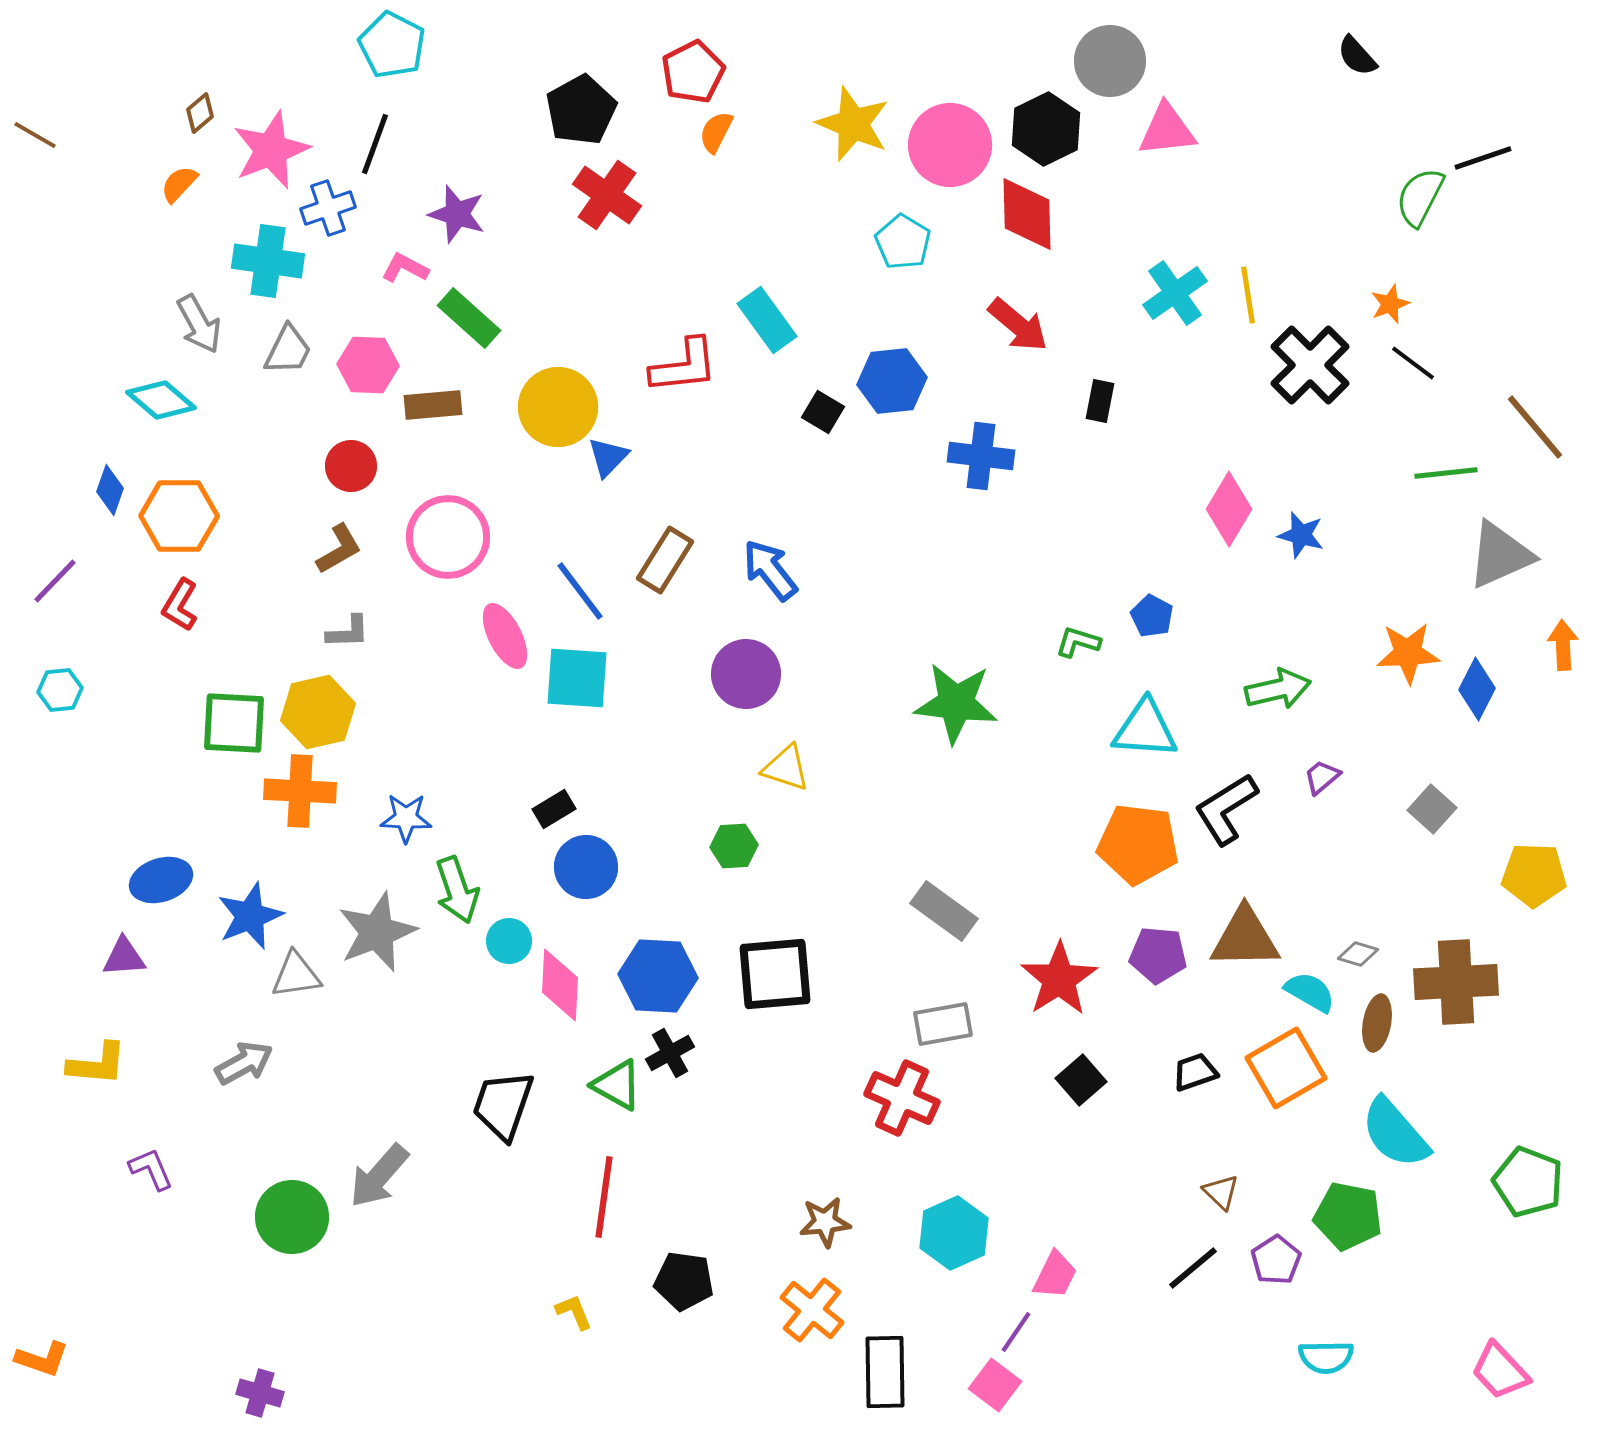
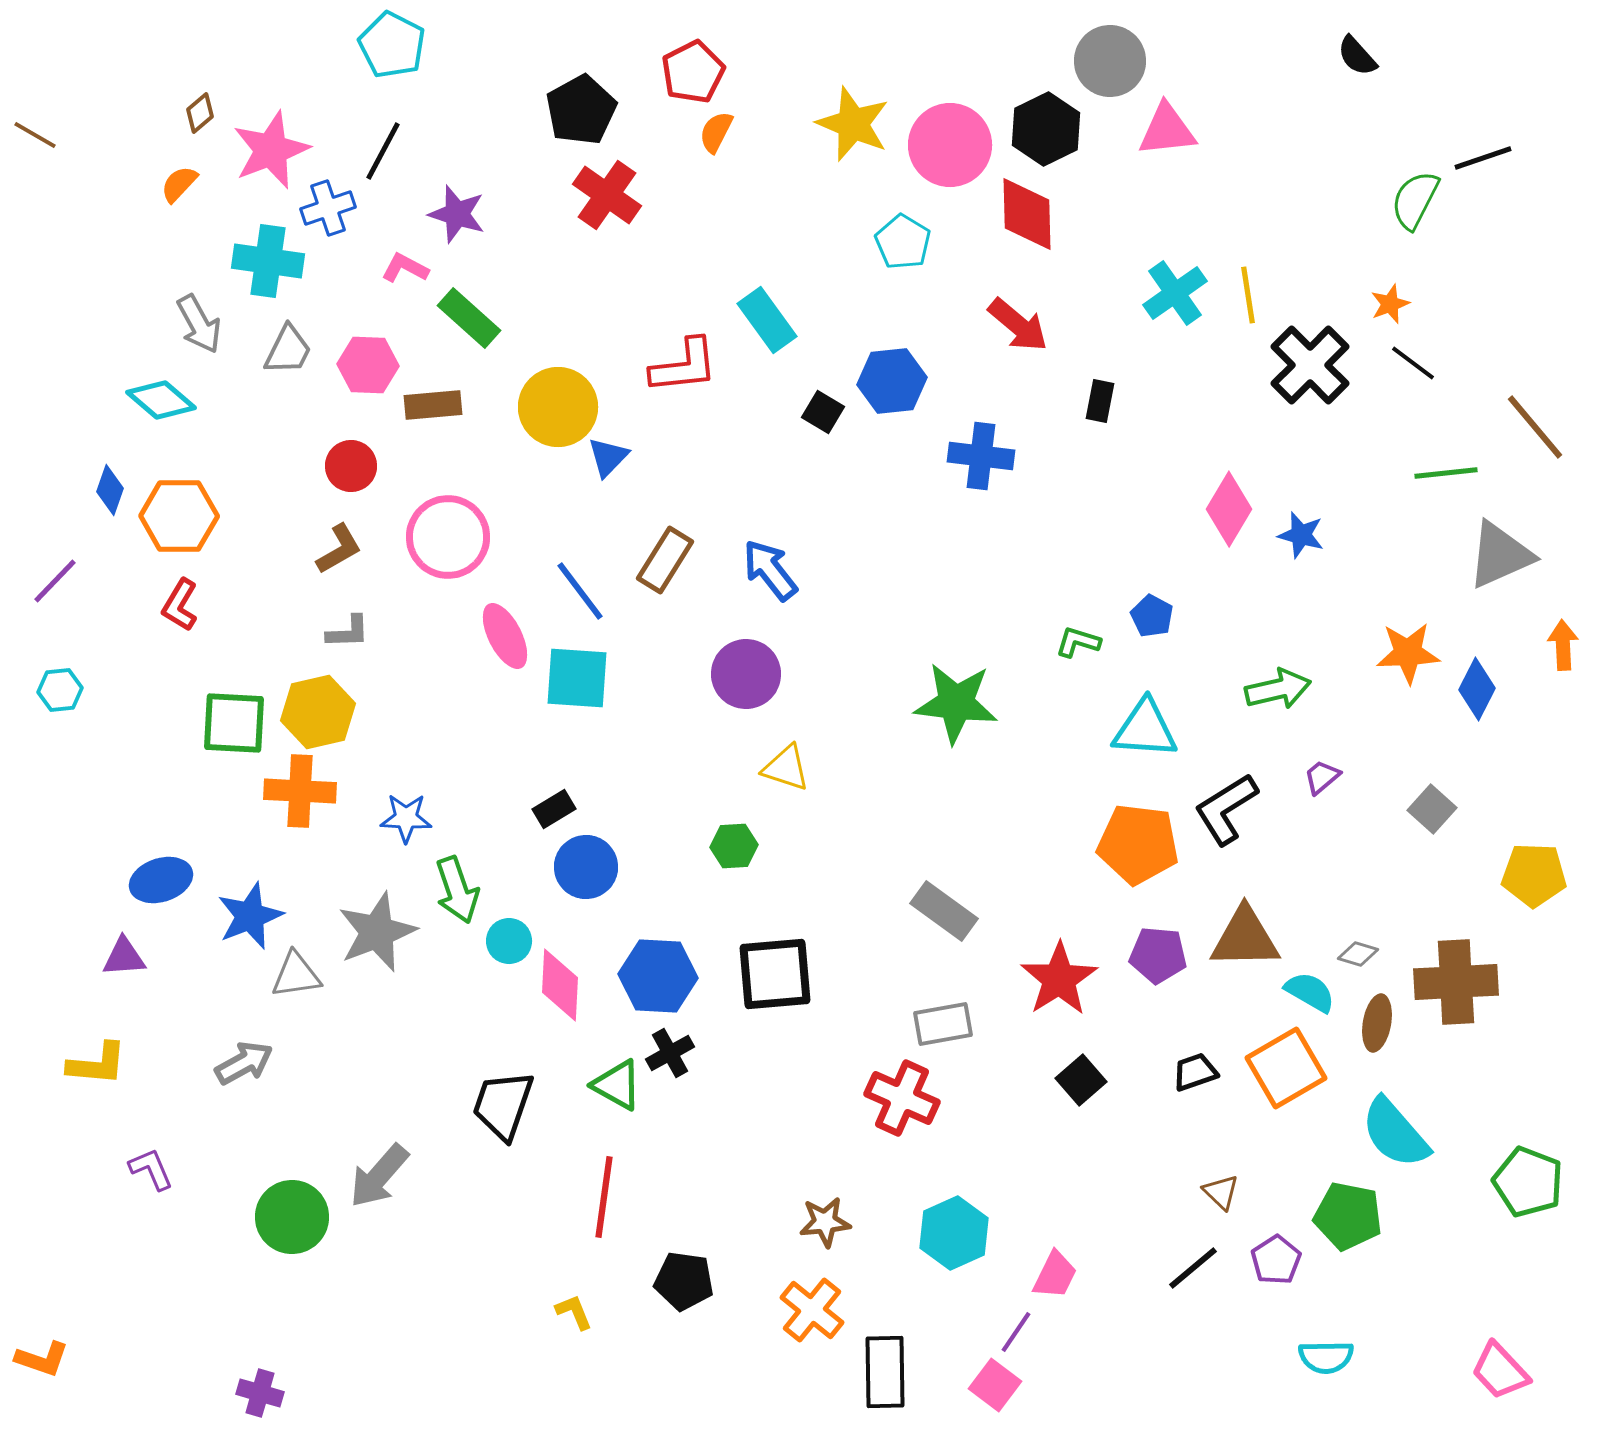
black line at (375, 144): moved 8 px right, 7 px down; rotated 8 degrees clockwise
green semicircle at (1420, 197): moved 5 px left, 3 px down
